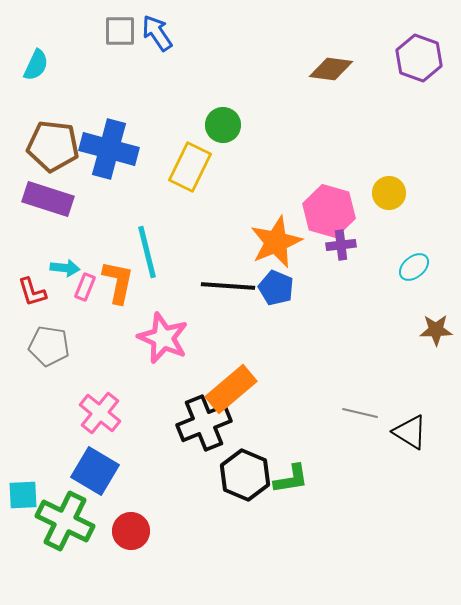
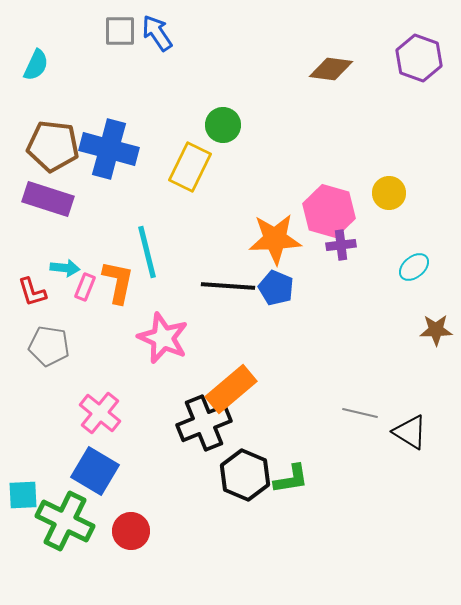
orange star: moved 1 px left, 3 px up; rotated 20 degrees clockwise
